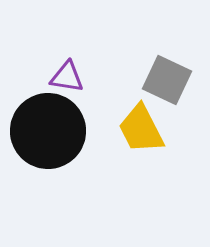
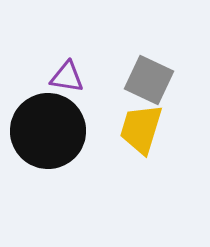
gray square: moved 18 px left
yellow trapezoid: rotated 44 degrees clockwise
